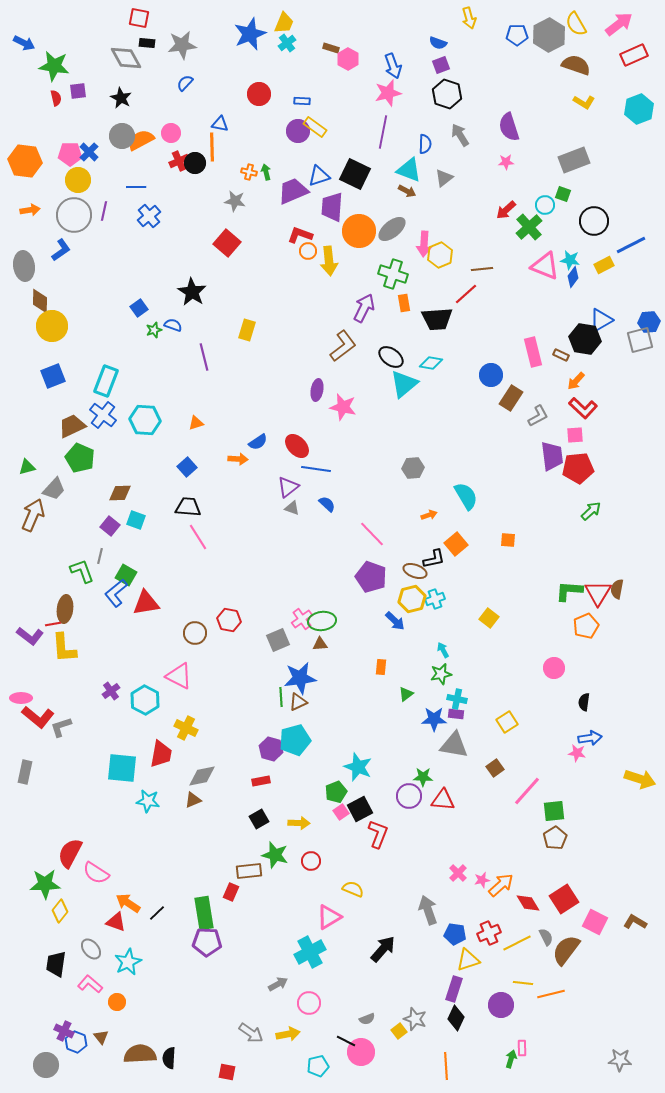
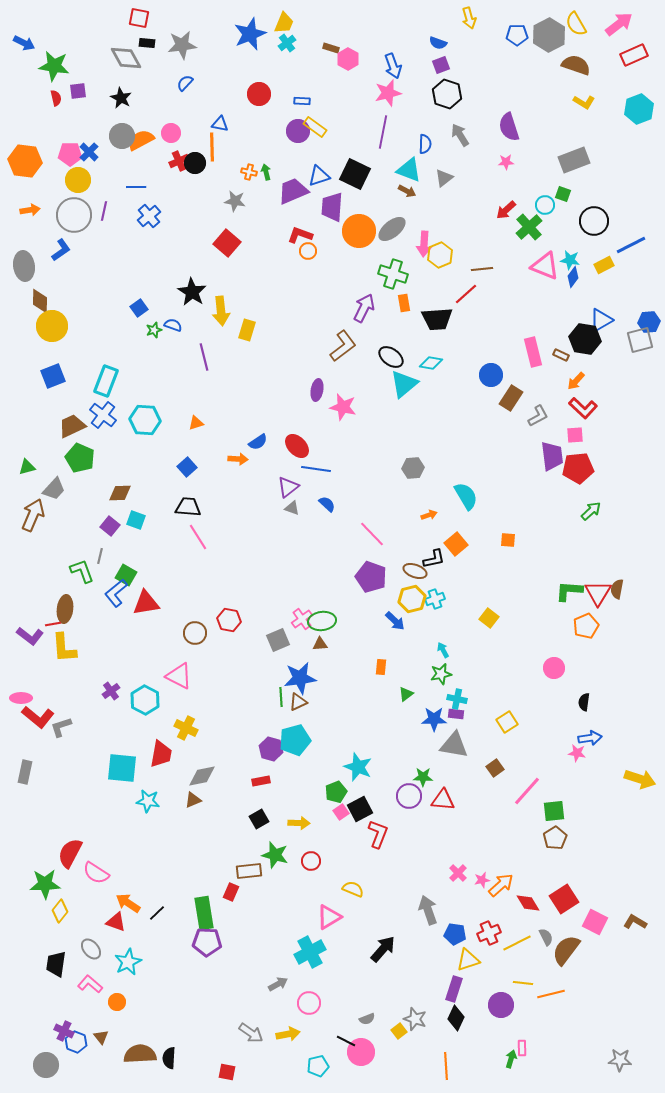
yellow arrow at (329, 261): moved 108 px left, 50 px down
